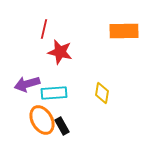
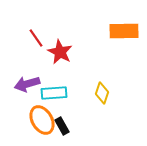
red line: moved 8 px left, 9 px down; rotated 48 degrees counterclockwise
red star: rotated 15 degrees clockwise
yellow diamond: rotated 10 degrees clockwise
